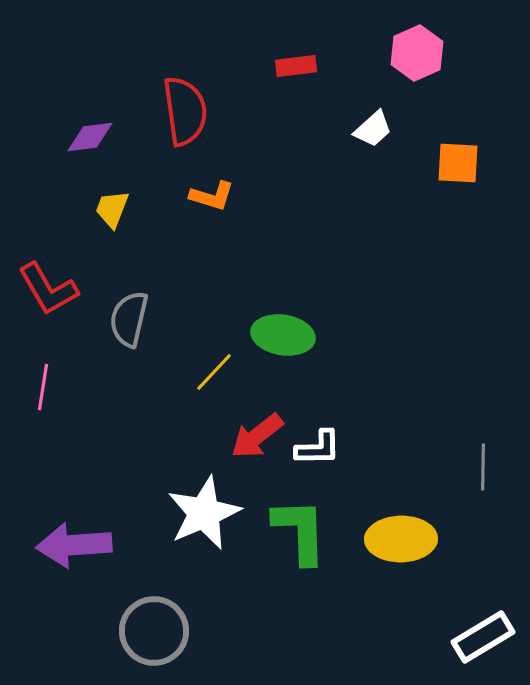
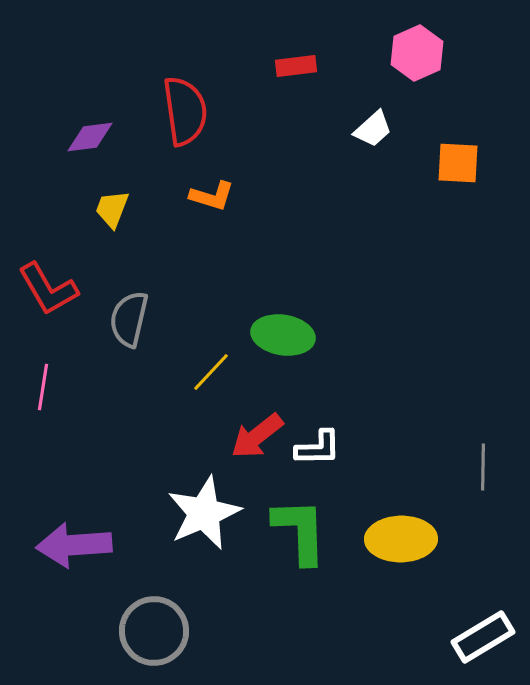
yellow line: moved 3 px left
